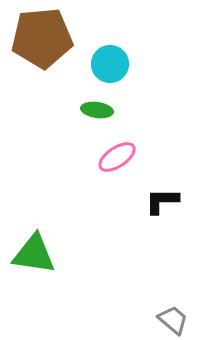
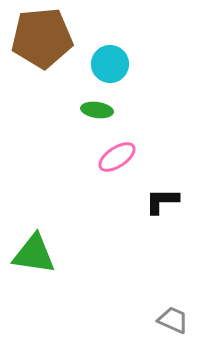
gray trapezoid: rotated 16 degrees counterclockwise
